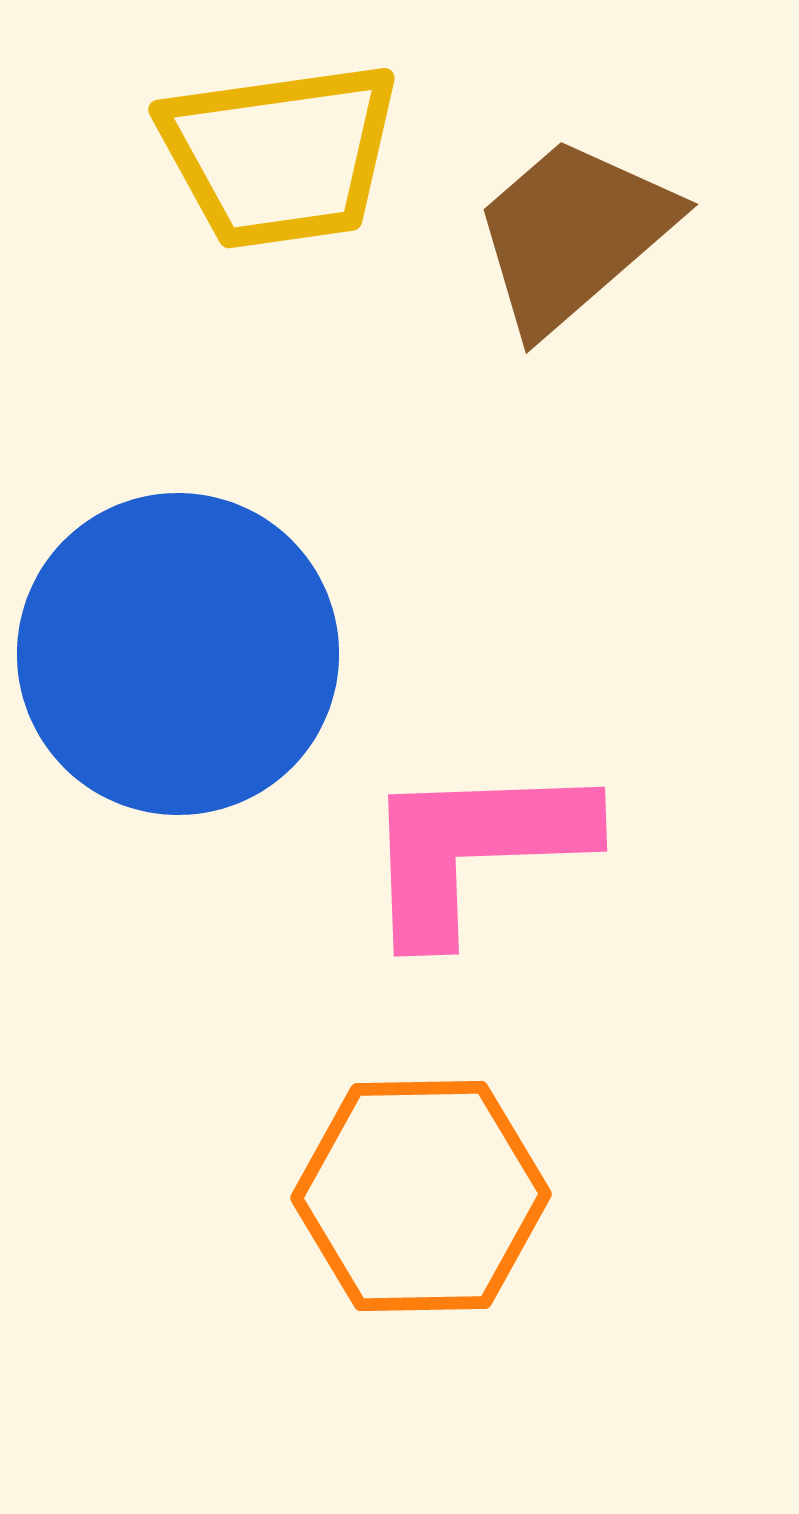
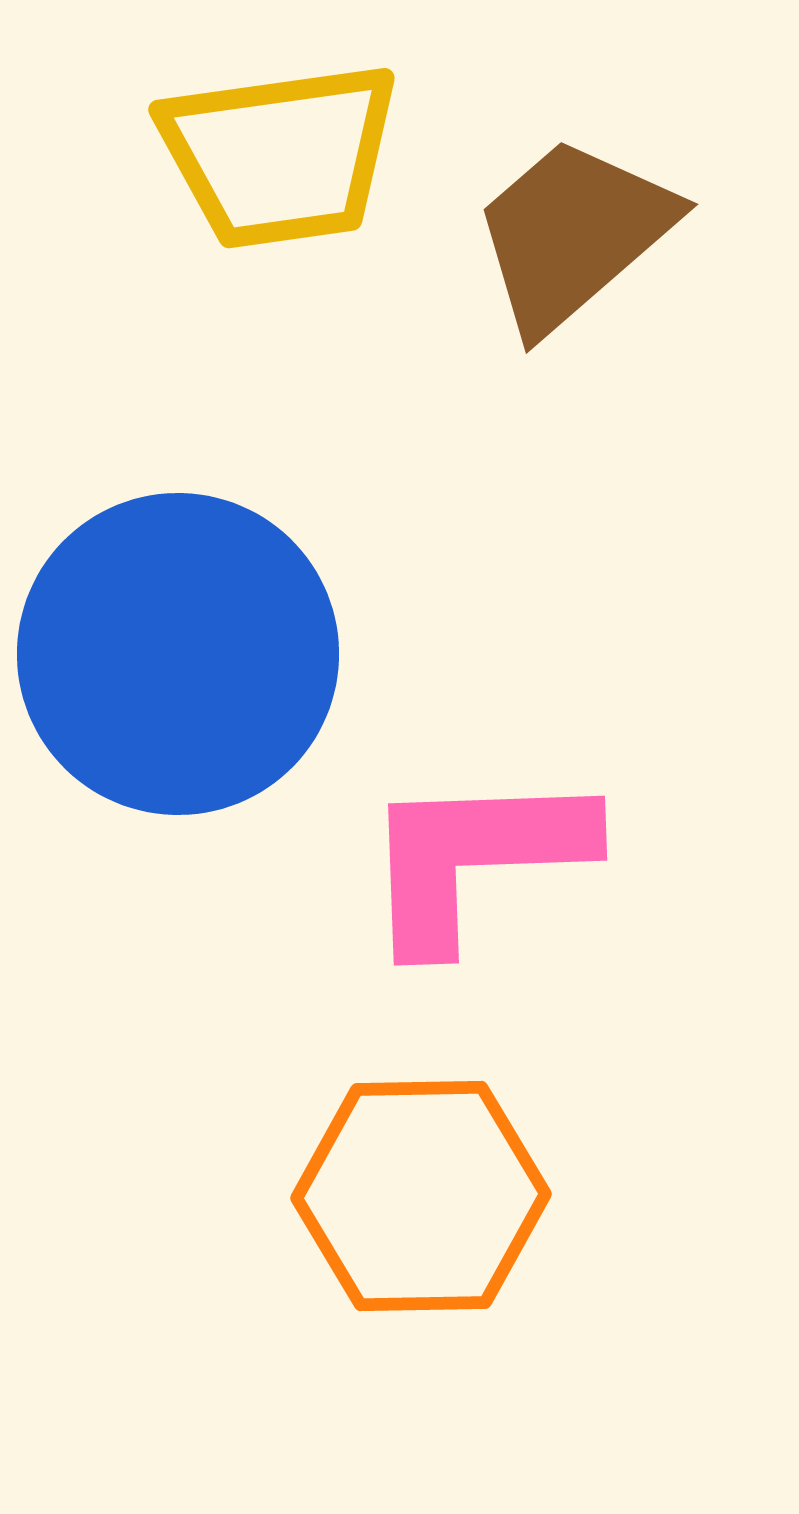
pink L-shape: moved 9 px down
